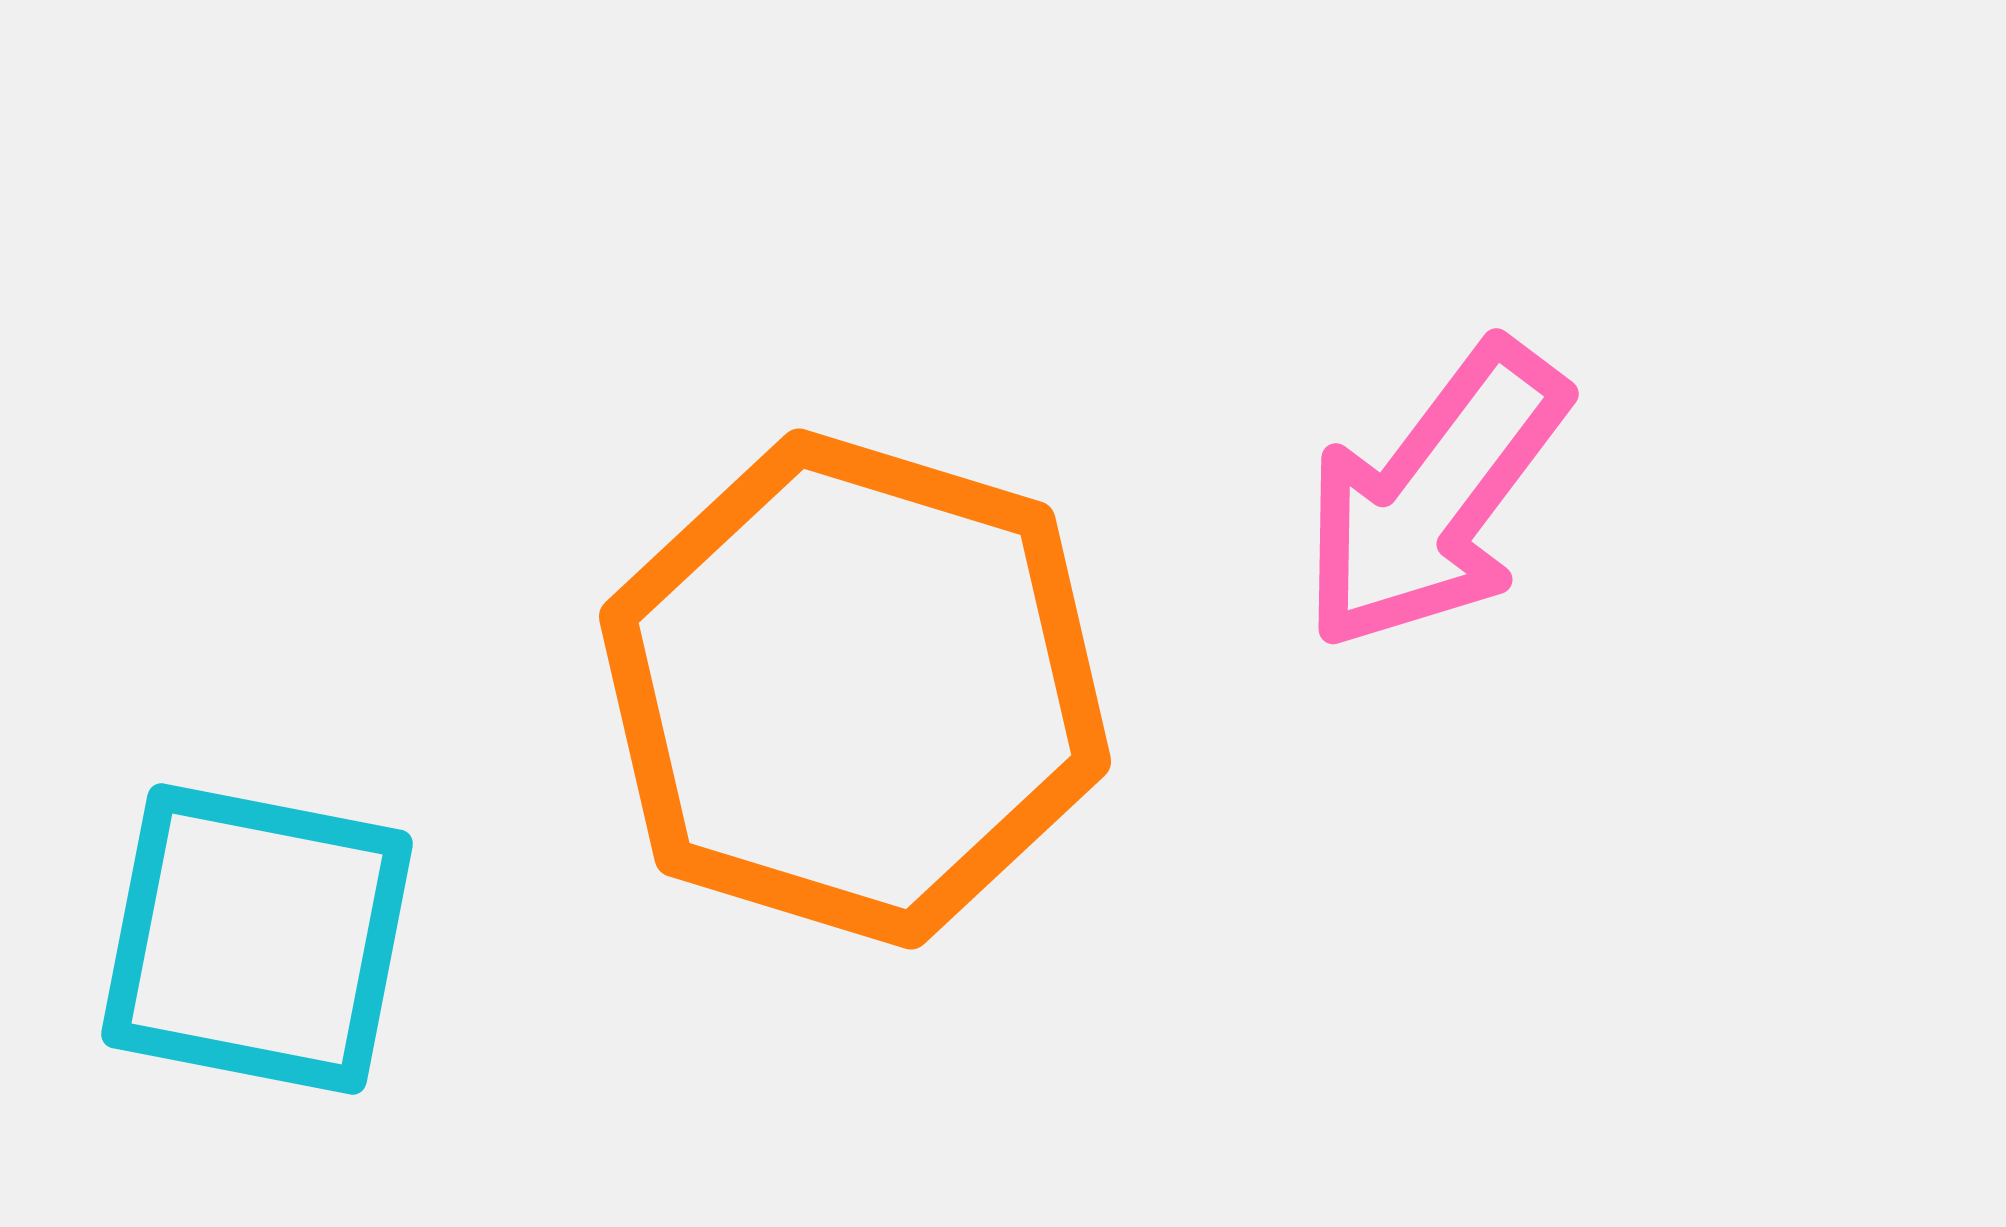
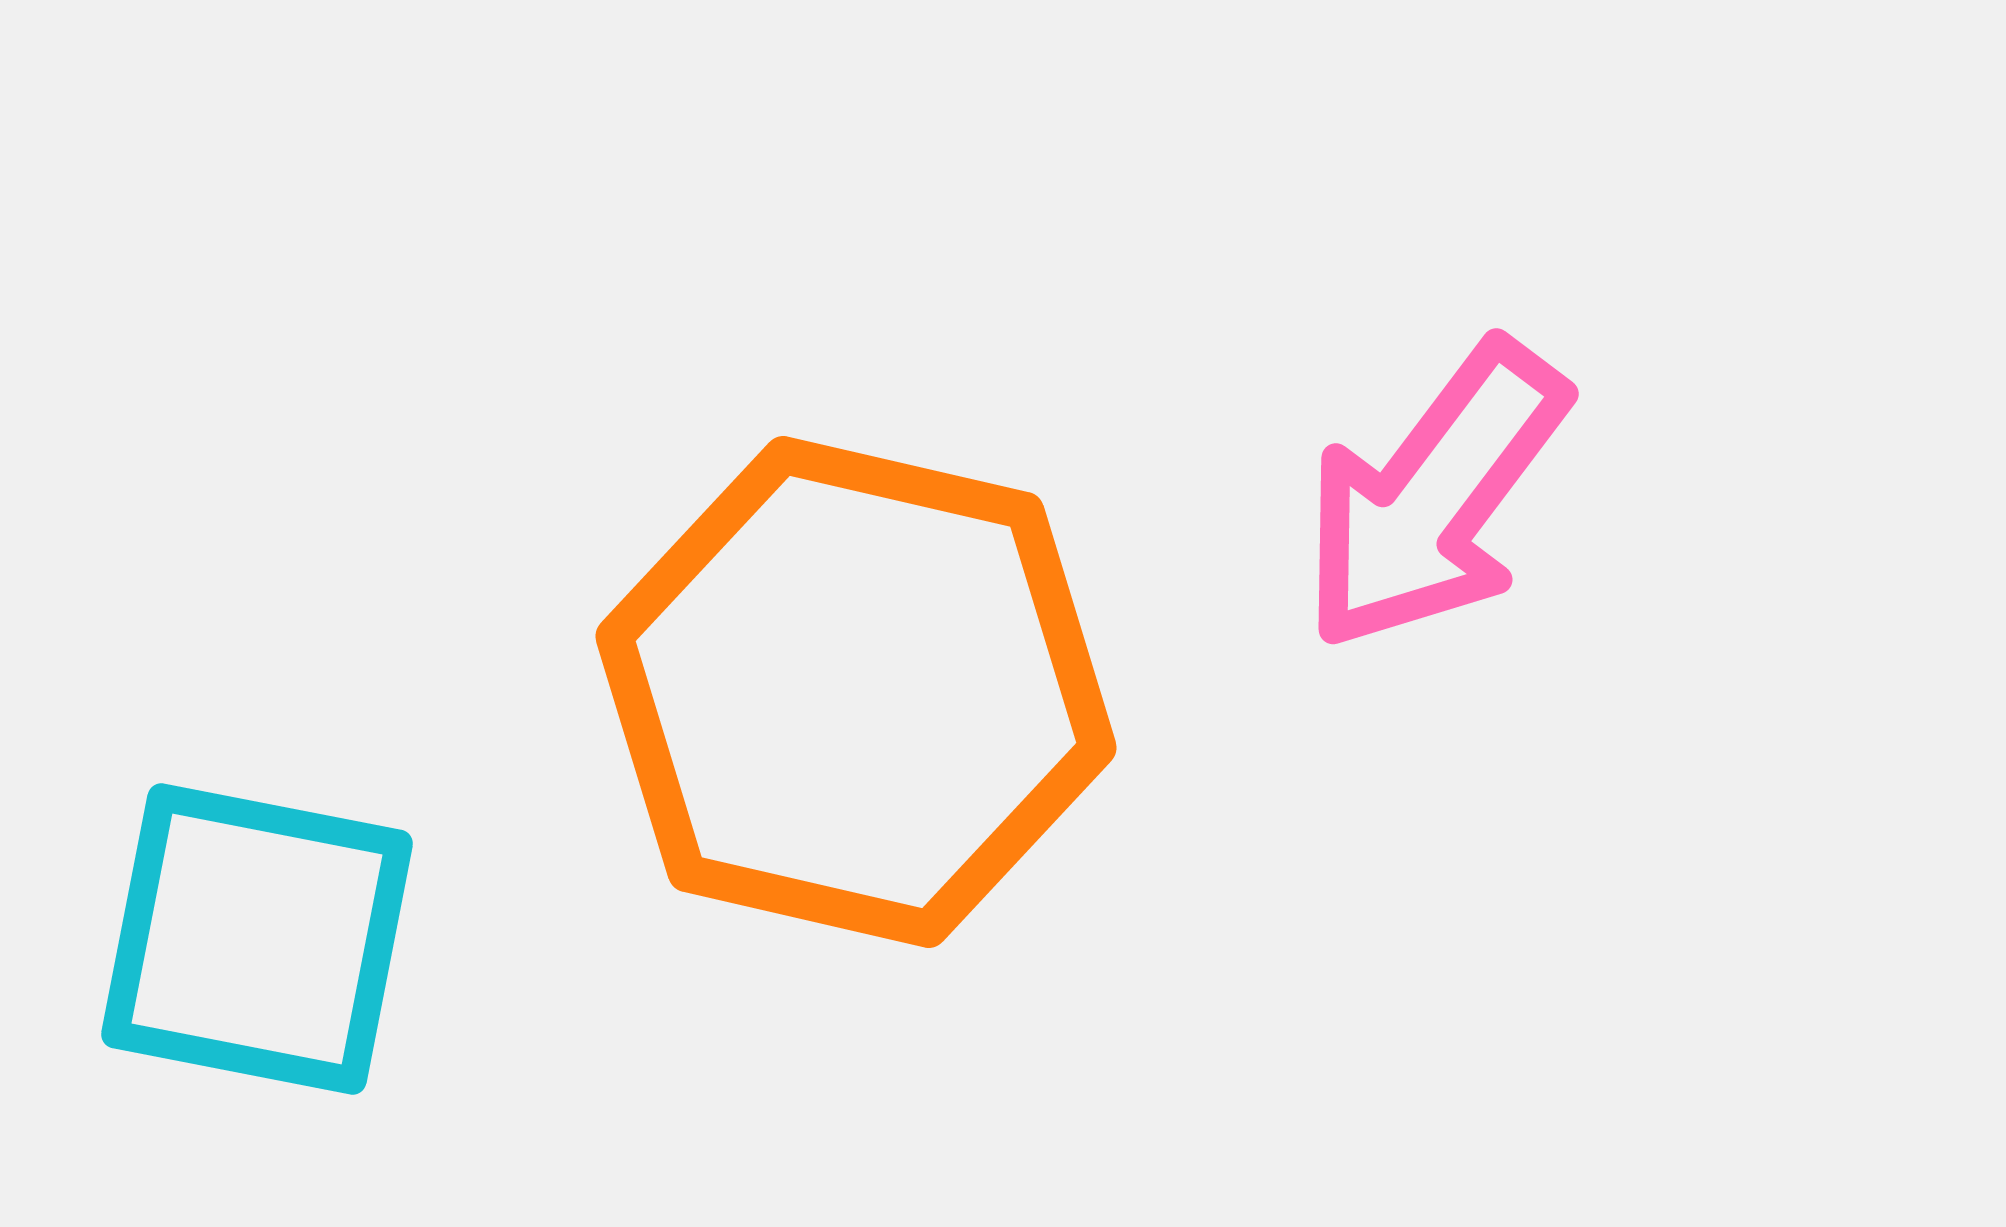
orange hexagon: moved 1 px right, 3 px down; rotated 4 degrees counterclockwise
